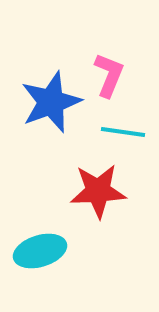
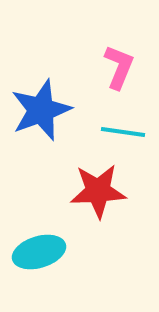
pink L-shape: moved 10 px right, 8 px up
blue star: moved 10 px left, 8 px down
cyan ellipse: moved 1 px left, 1 px down
